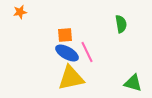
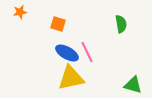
orange square: moved 7 px left, 11 px up; rotated 21 degrees clockwise
green triangle: moved 2 px down
